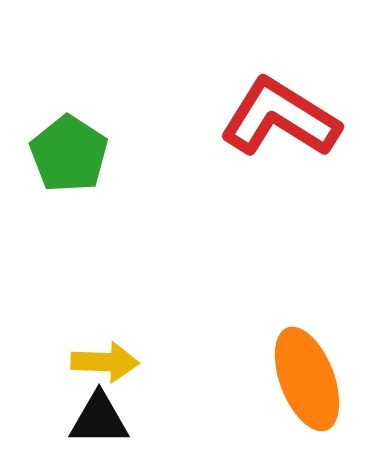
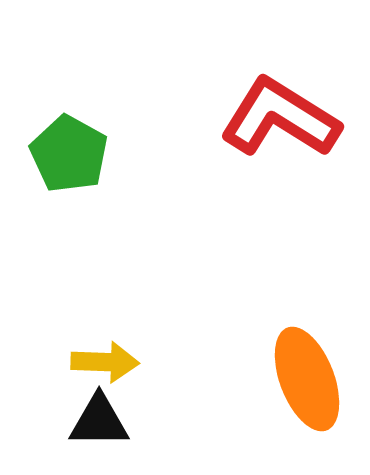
green pentagon: rotated 4 degrees counterclockwise
black triangle: moved 2 px down
